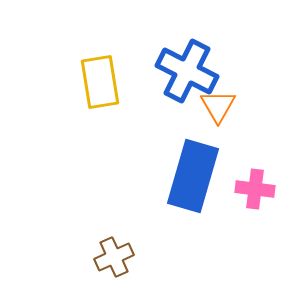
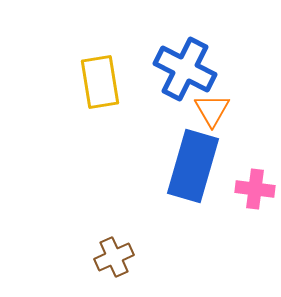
blue cross: moved 2 px left, 2 px up
orange triangle: moved 6 px left, 4 px down
blue rectangle: moved 10 px up
